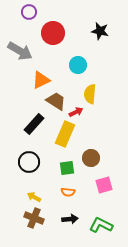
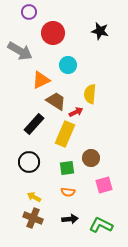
cyan circle: moved 10 px left
brown cross: moved 1 px left
